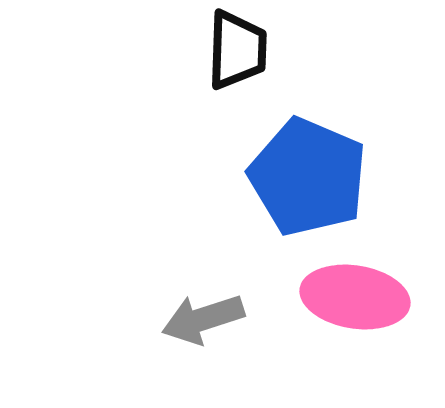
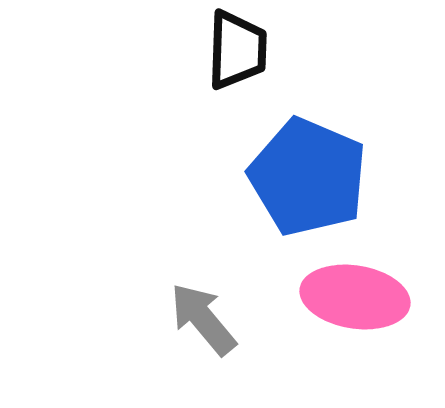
gray arrow: rotated 68 degrees clockwise
